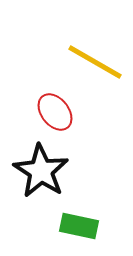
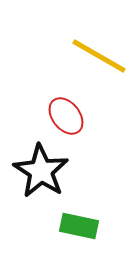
yellow line: moved 4 px right, 6 px up
red ellipse: moved 11 px right, 4 px down
